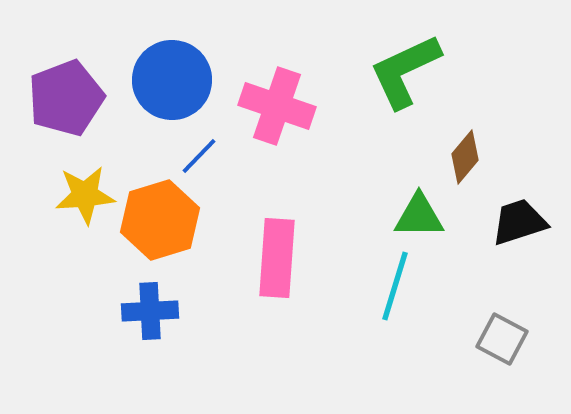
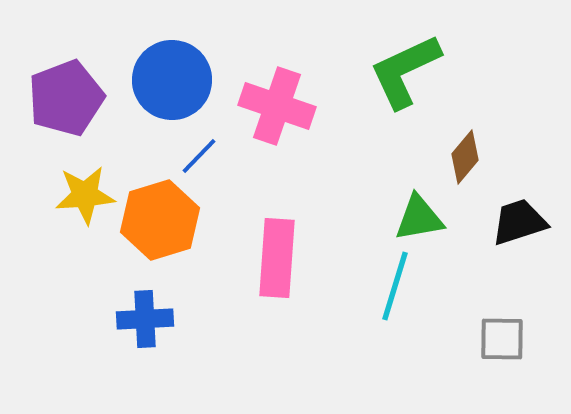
green triangle: moved 2 px down; rotated 10 degrees counterclockwise
blue cross: moved 5 px left, 8 px down
gray square: rotated 27 degrees counterclockwise
